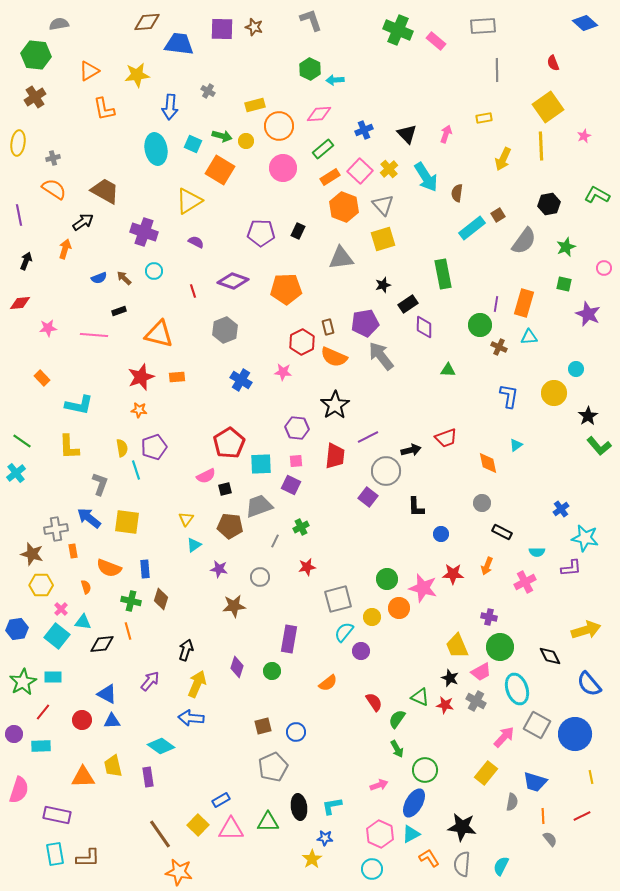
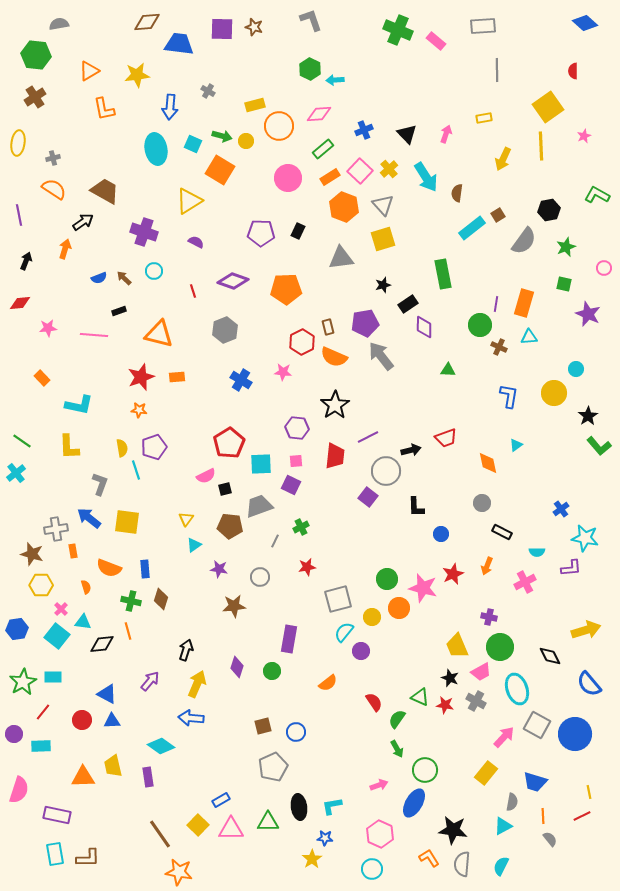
red semicircle at (553, 63): moved 20 px right, 8 px down; rotated 21 degrees clockwise
pink circle at (283, 168): moved 5 px right, 10 px down
black hexagon at (549, 204): moved 6 px down
red star at (453, 574): rotated 25 degrees counterclockwise
yellow line at (591, 777): moved 2 px left, 15 px down
black star at (462, 827): moved 9 px left, 3 px down
cyan triangle at (411, 834): moved 92 px right, 8 px up
